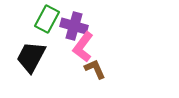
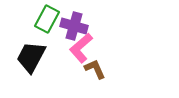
pink L-shape: moved 2 px left, 1 px down; rotated 12 degrees clockwise
